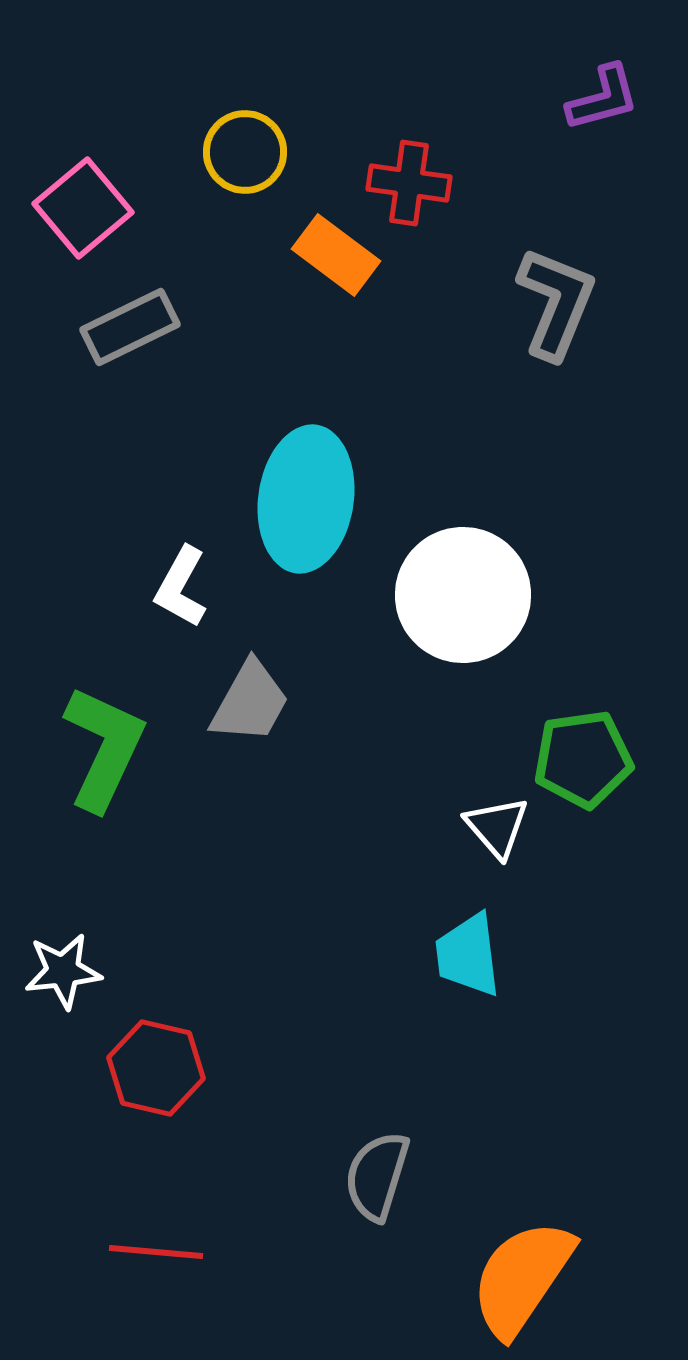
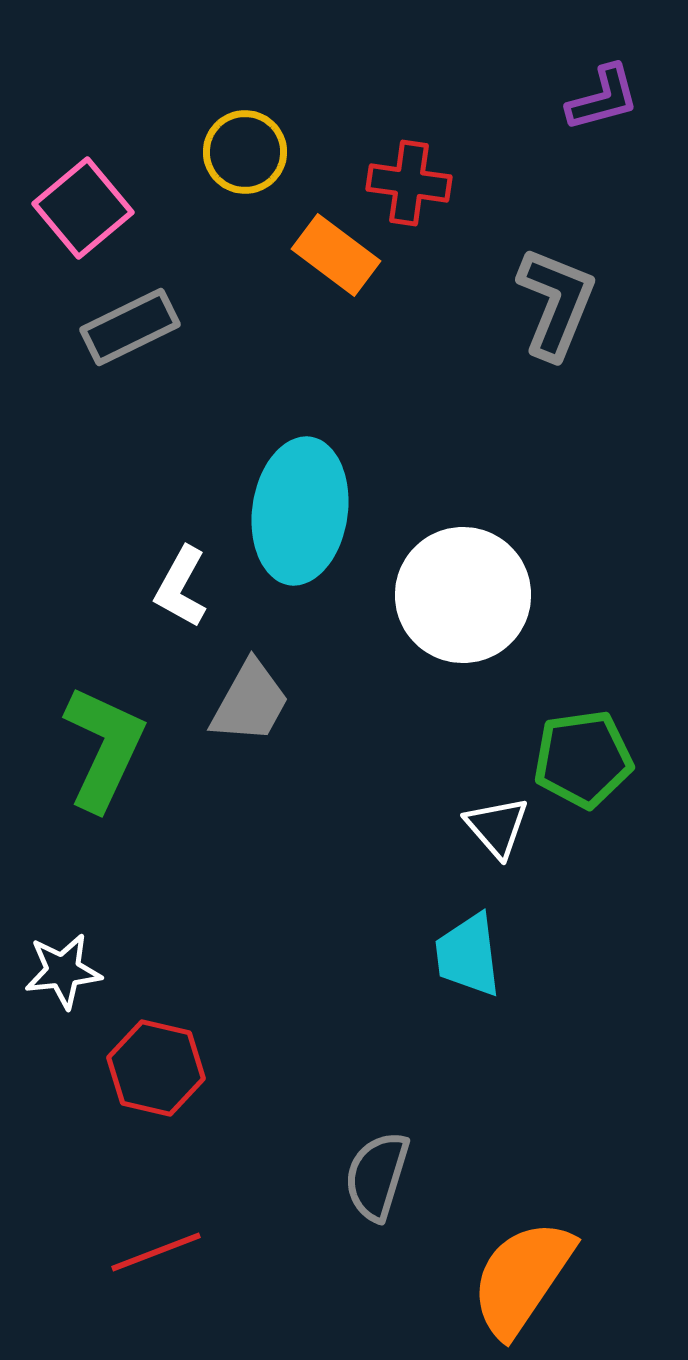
cyan ellipse: moved 6 px left, 12 px down
red line: rotated 26 degrees counterclockwise
